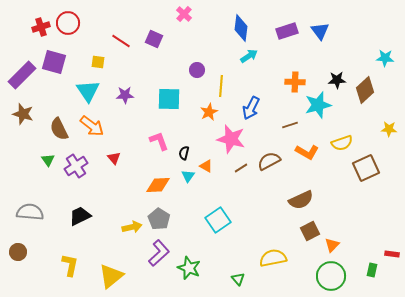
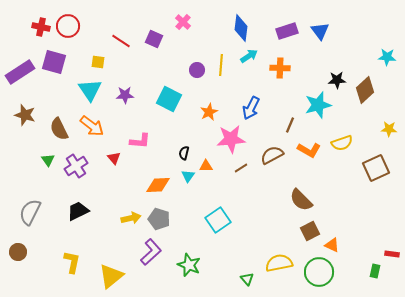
pink cross at (184, 14): moved 1 px left, 8 px down
red circle at (68, 23): moved 3 px down
red cross at (41, 27): rotated 30 degrees clockwise
cyan star at (385, 58): moved 2 px right, 1 px up
purple rectangle at (22, 75): moved 2 px left, 3 px up; rotated 12 degrees clockwise
orange cross at (295, 82): moved 15 px left, 14 px up
yellow line at (221, 86): moved 21 px up
cyan triangle at (88, 91): moved 2 px right, 1 px up
cyan square at (169, 99): rotated 25 degrees clockwise
brown star at (23, 114): moved 2 px right, 1 px down
brown line at (290, 125): rotated 49 degrees counterclockwise
pink star at (231, 139): rotated 20 degrees counterclockwise
pink L-shape at (159, 141): moved 19 px left; rotated 115 degrees clockwise
orange L-shape at (307, 152): moved 2 px right, 2 px up
brown semicircle at (269, 161): moved 3 px right, 6 px up
orange triangle at (206, 166): rotated 32 degrees counterclockwise
brown square at (366, 168): moved 10 px right
brown semicircle at (301, 200): rotated 70 degrees clockwise
gray semicircle at (30, 212): rotated 68 degrees counterclockwise
black trapezoid at (80, 216): moved 2 px left, 5 px up
gray pentagon at (159, 219): rotated 15 degrees counterclockwise
yellow arrow at (132, 227): moved 1 px left, 9 px up
orange triangle at (332, 245): rotated 49 degrees counterclockwise
purple L-shape at (159, 253): moved 8 px left, 1 px up
yellow semicircle at (273, 258): moved 6 px right, 5 px down
yellow L-shape at (70, 265): moved 2 px right, 3 px up
green star at (189, 268): moved 3 px up
green rectangle at (372, 270): moved 3 px right, 1 px down
green circle at (331, 276): moved 12 px left, 4 px up
green triangle at (238, 279): moved 9 px right
